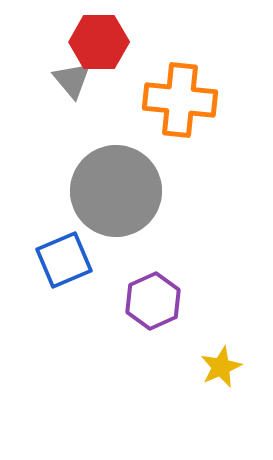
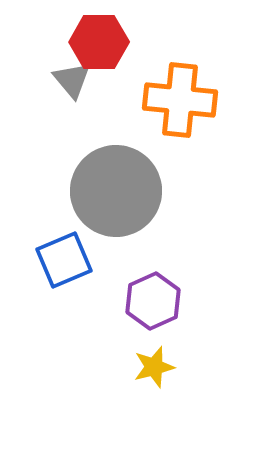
yellow star: moved 67 px left; rotated 9 degrees clockwise
